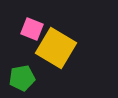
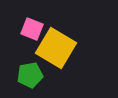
green pentagon: moved 8 px right, 3 px up
